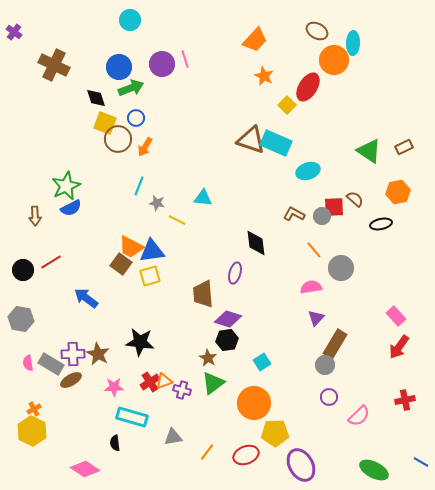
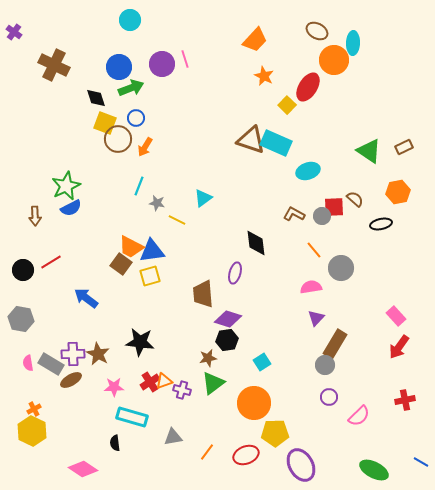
cyan triangle at (203, 198): rotated 42 degrees counterclockwise
brown star at (208, 358): rotated 30 degrees clockwise
pink diamond at (85, 469): moved 2 px left
